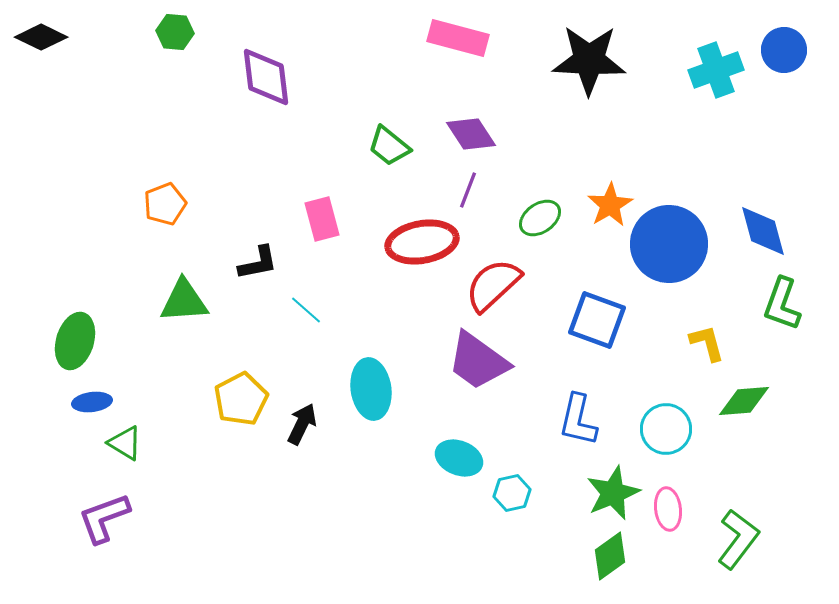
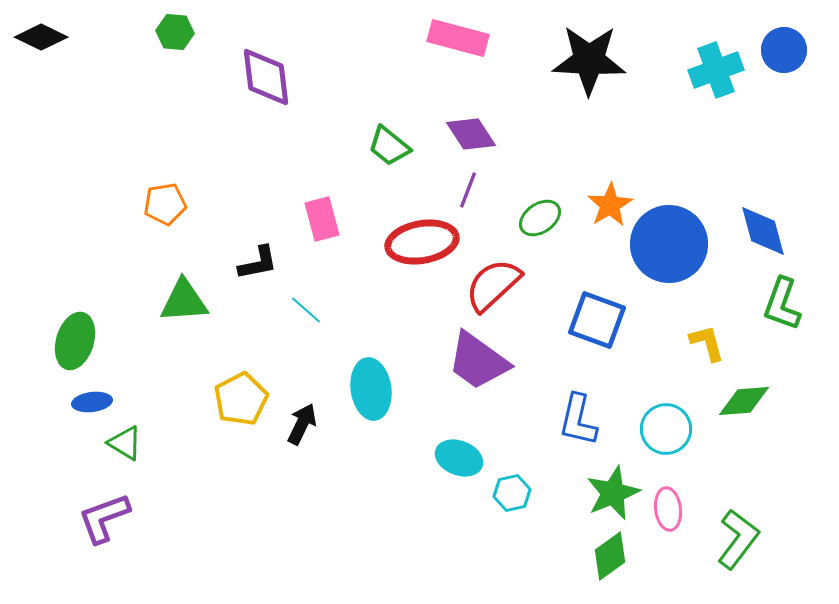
orange pentagon at (165, 204): rotated 12 degrees clockwise
